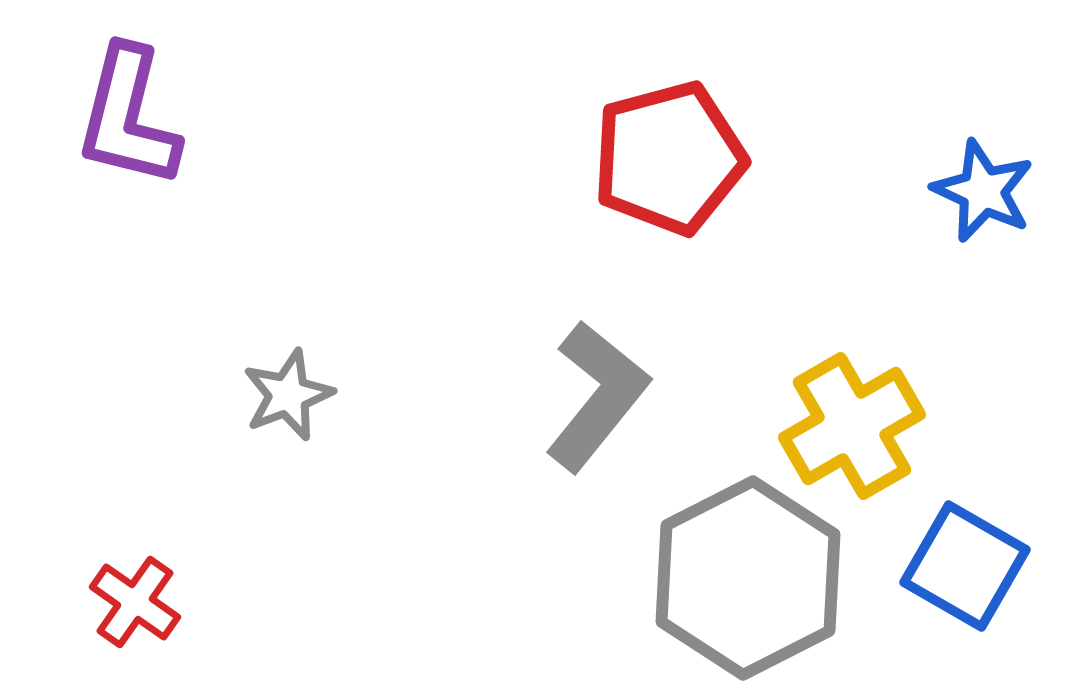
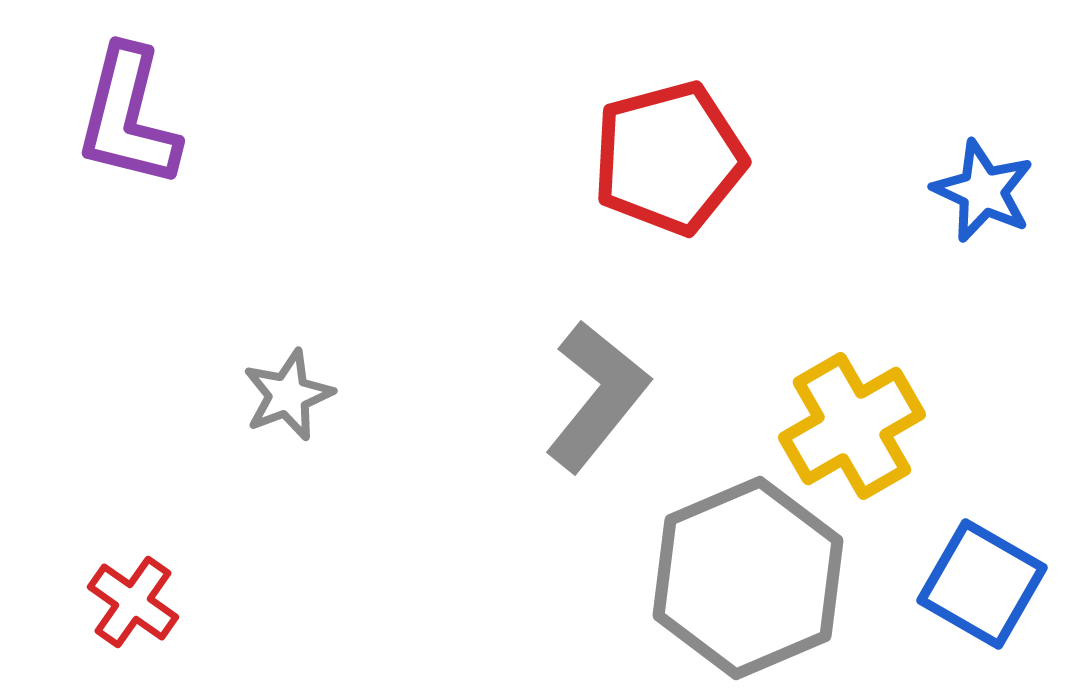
blue square: moved 17 px right, 18 px down
gray hexagon: rotated 4 degrees clockwise
red cross: moved 2 px left
